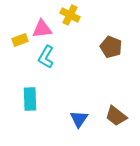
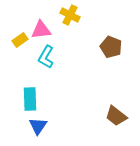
pink triangle: moved 1 px left, 1 px down
yellow rectangle: rotated 14 degrees counterclockwise
blue triangle: moved 41 px left, 7 px down
